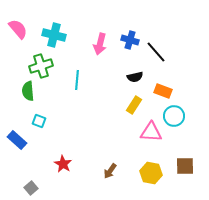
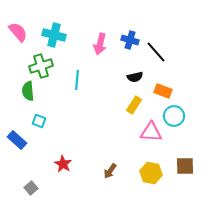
pink semicircle: moved 3 px down
